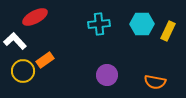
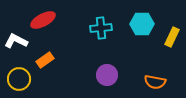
red ellipse: moved 8 px right, 3 px down
cyan cross: moved 2 px right, 4 px down
yellow rectangle: moved 4 px right, 6 px down
white L-shape: moved 1 px right; rotated 20 degrees counterclockwise
yellow circle: moved 4 px left, 8 px down
